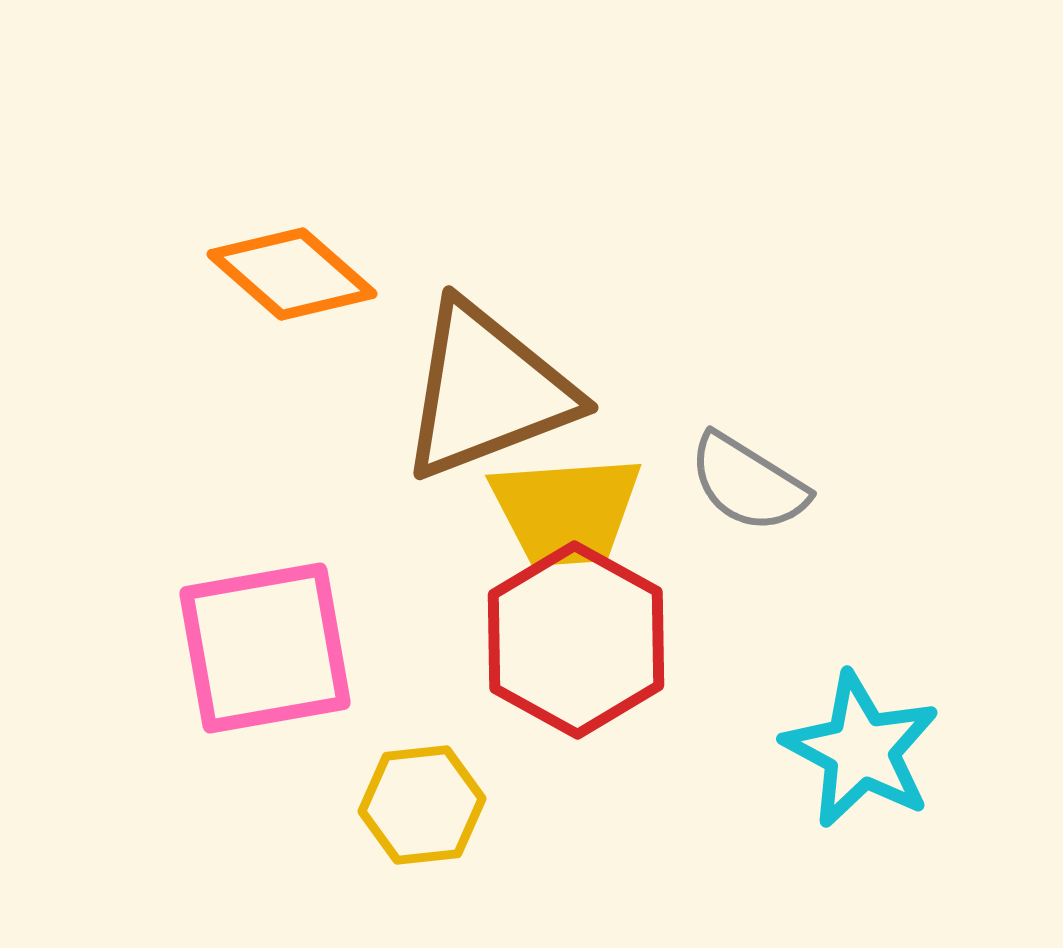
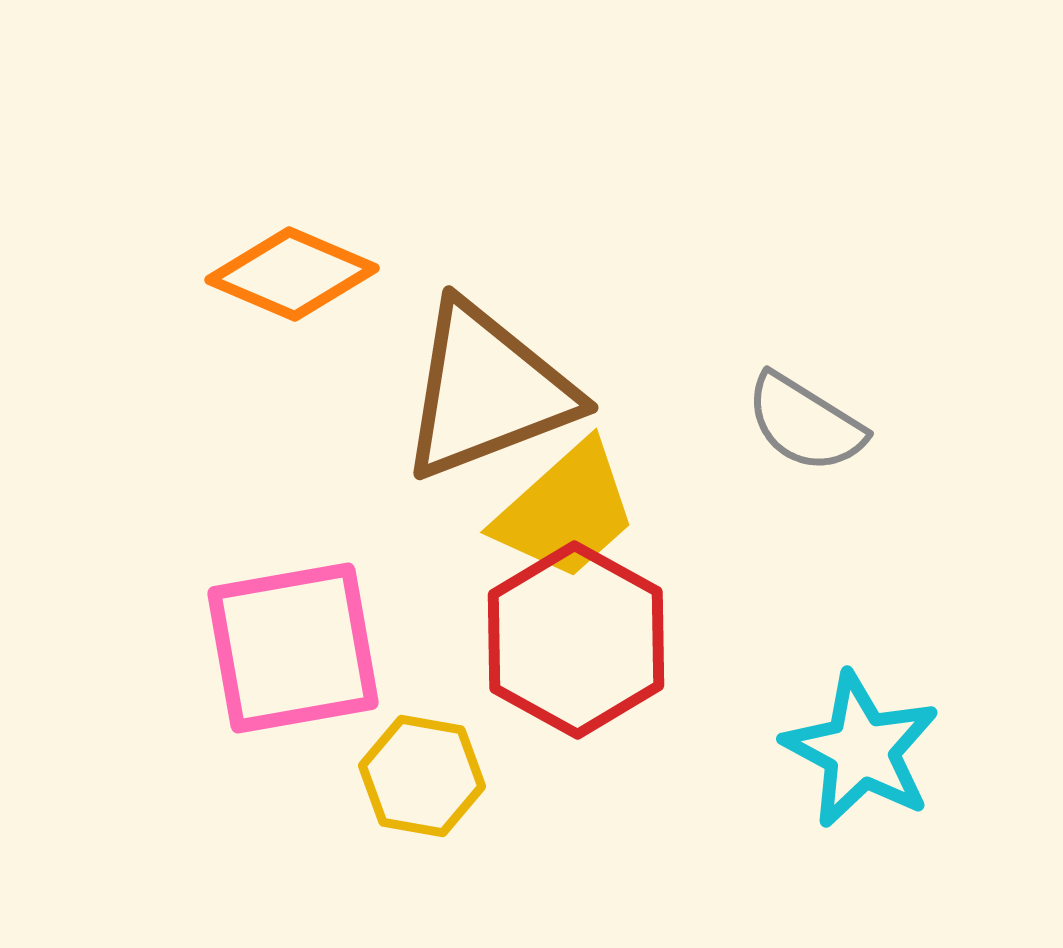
orange diamond: rotated 18 degrees counterclockwise
gray semicircle: moved 57 px right, 60 px up
yellow trapezoid: rotated 38 degrees counterclockwise
pink square: moved 28 px right
yellow hexagon: moved 29 px up; rotated 16 degrees clockwise
